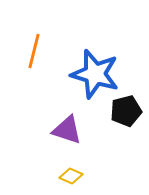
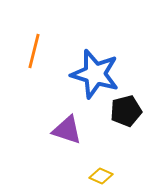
yellow diamond: moved 30 px right
